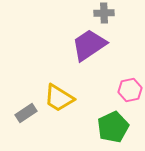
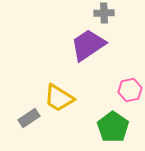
purple trapezoid: moved 1 px left
gray rectangle: moved 3 px right, 5 px down
green pentagon: rotated 12 degrees counterclockwise
